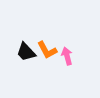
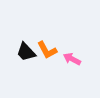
pink arrow: moved 5 px right, 3 px down; rotated 48 degrees counterclockwise
